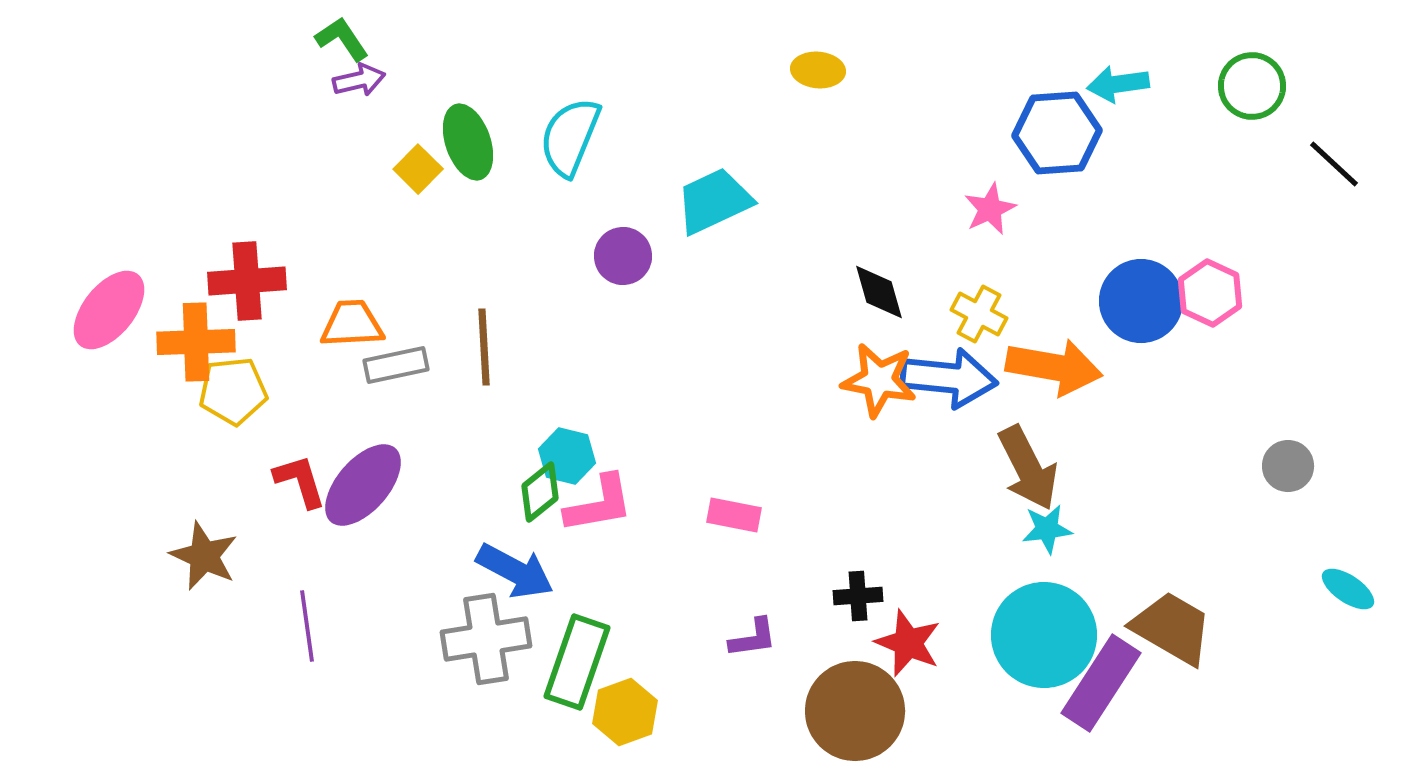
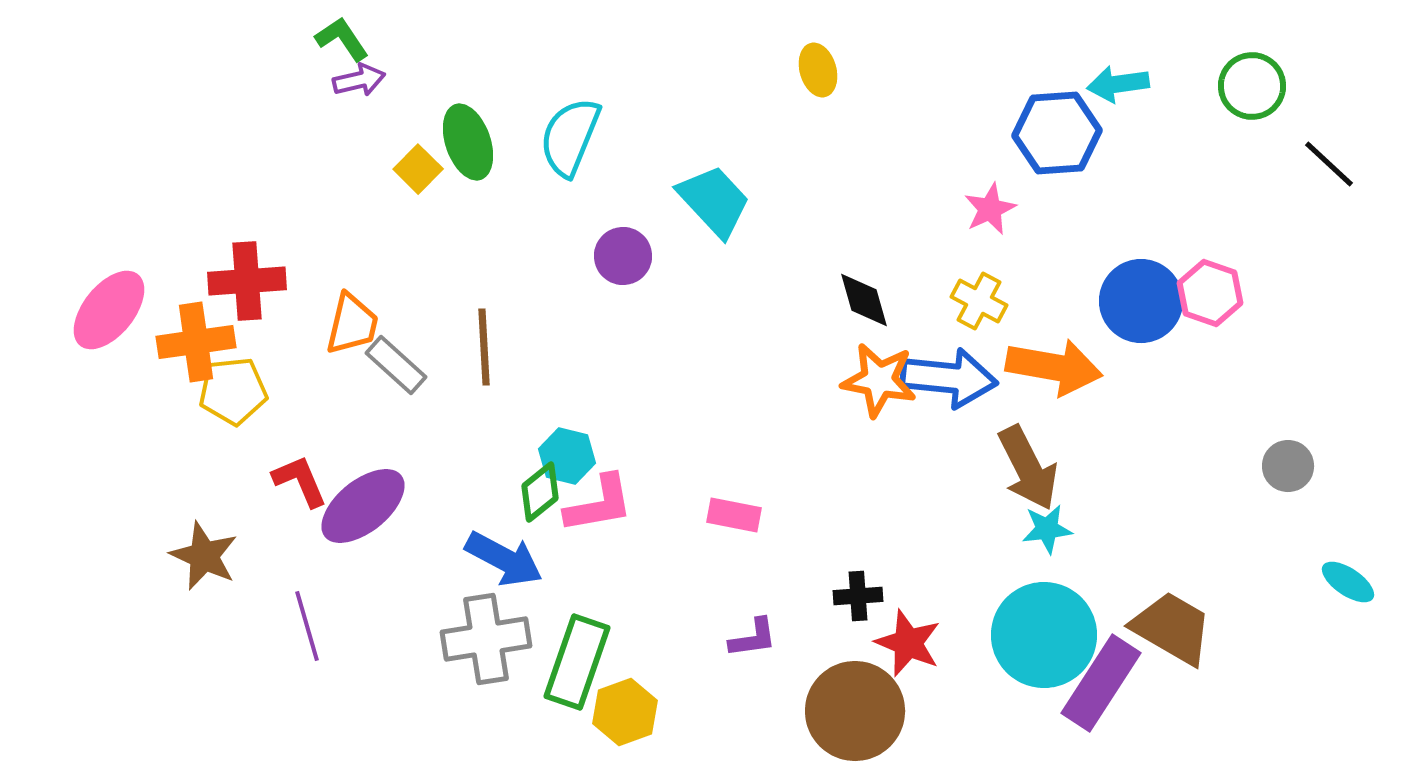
yellow ellipse at (818, 70): rotated 69 degrees clockwise
black line at (1334, 164): moved 5 px left
cyan trapezoid at (714, 201): rotated 72 degrees clockwise
black diamond at (879, 292): moved 15 px left, 8 px down
pink hexagon at (1210, 293): rotated 6 degrees counterclockwise
yellow cross at (979, 314): moved 13 px up
orange trapezoid at (352, 324): rotated 106 degrees clockwise
orange cross at (196, 342): rotated 6 degrees counterclockwise
gray rectangle at (396, 365): rotated 54 degrees clockwise
red L-shape at (300, 481): rotated 6 degrees counterclockwise
purple ellipse at (363, 485): moved 21 px down; rotated 10 degrees clockwise
blue arrow at (515, 571): moved 11 px left, 12 px up
cyan ellipse at (1348, 589): moved 7 px up
purple line at (307, 626): rotated 8 degrees counterclockwise
